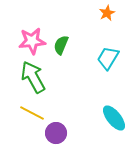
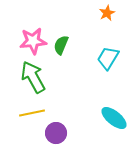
pink star: moved 1 px right
yellow line: rotated 40 degrees counterclockwise
cyan ellipse: rotated 12 degrees counterclockwise
